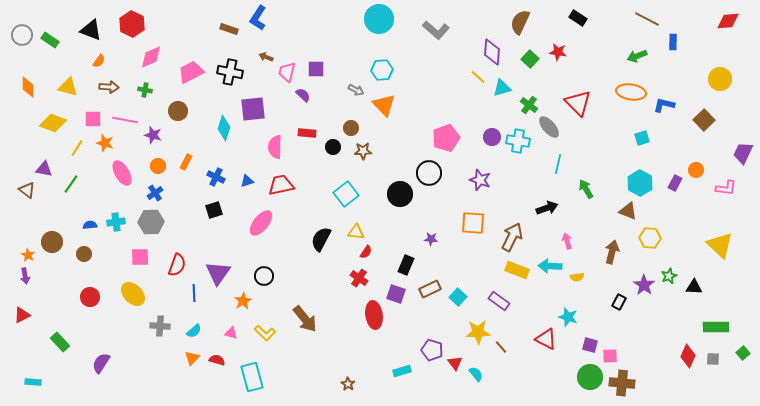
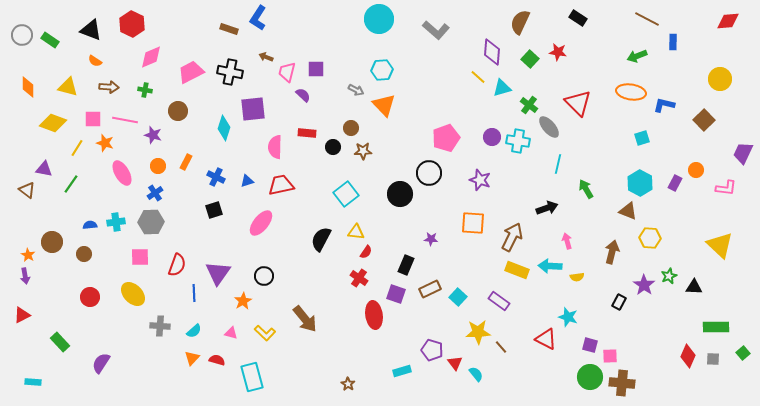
orange semicircle at (99, 61): moved 4 px left; rotated 88 degrees clockwise
